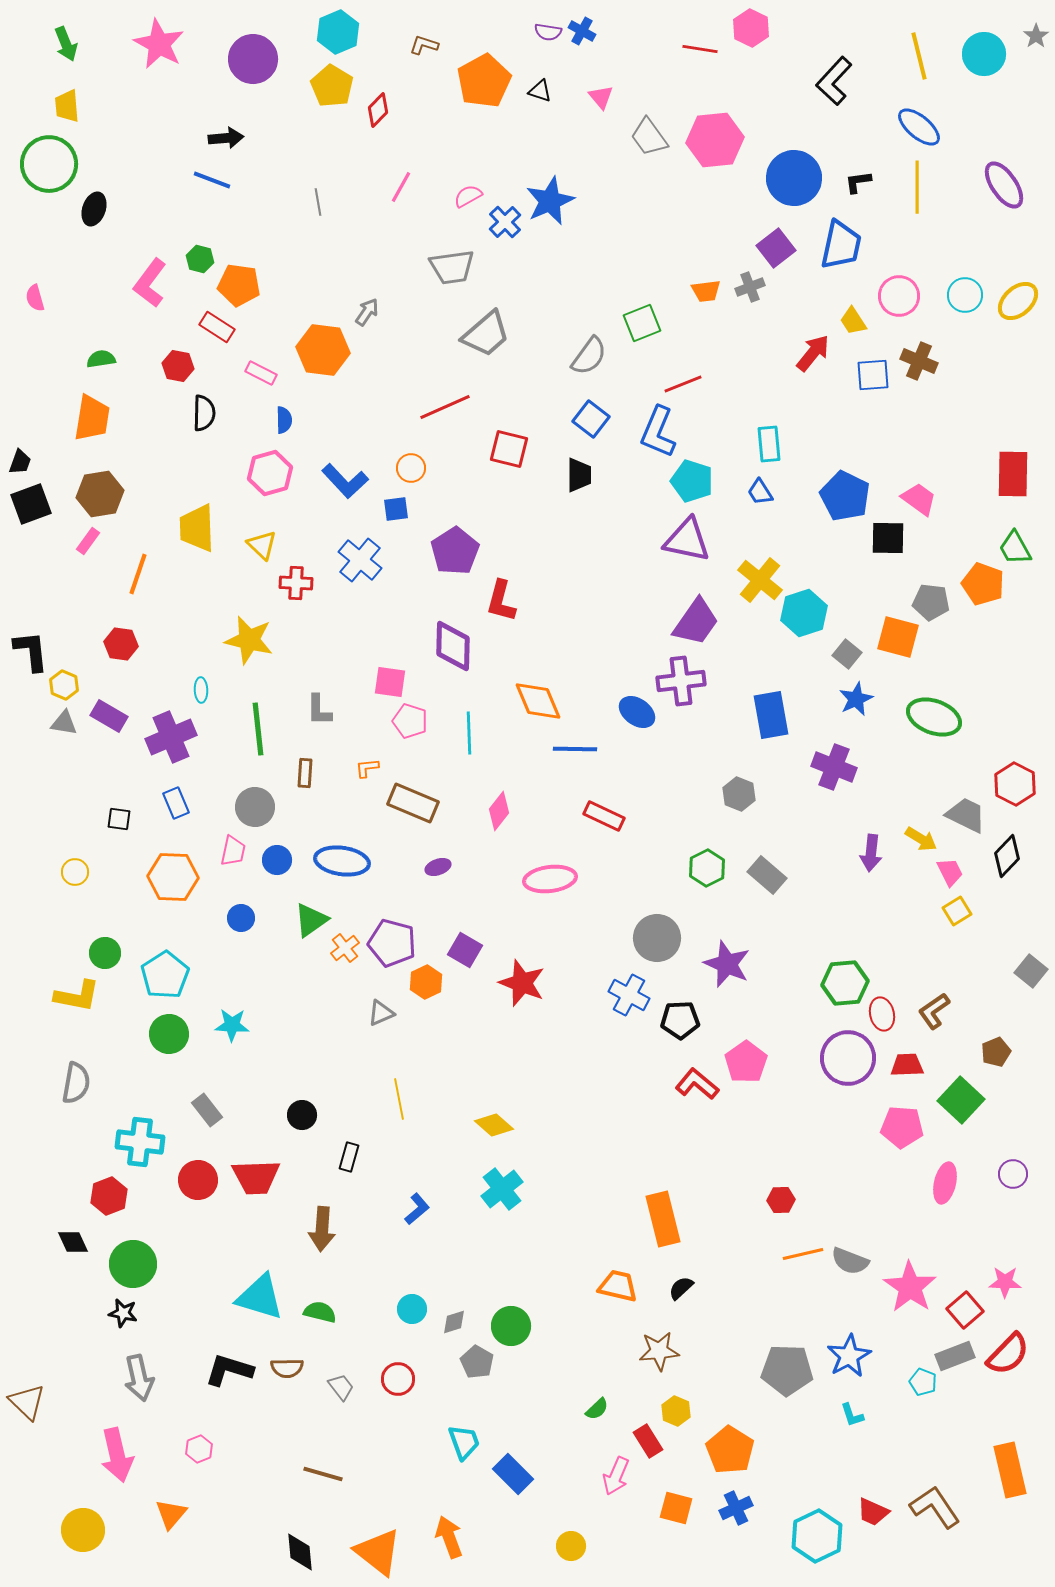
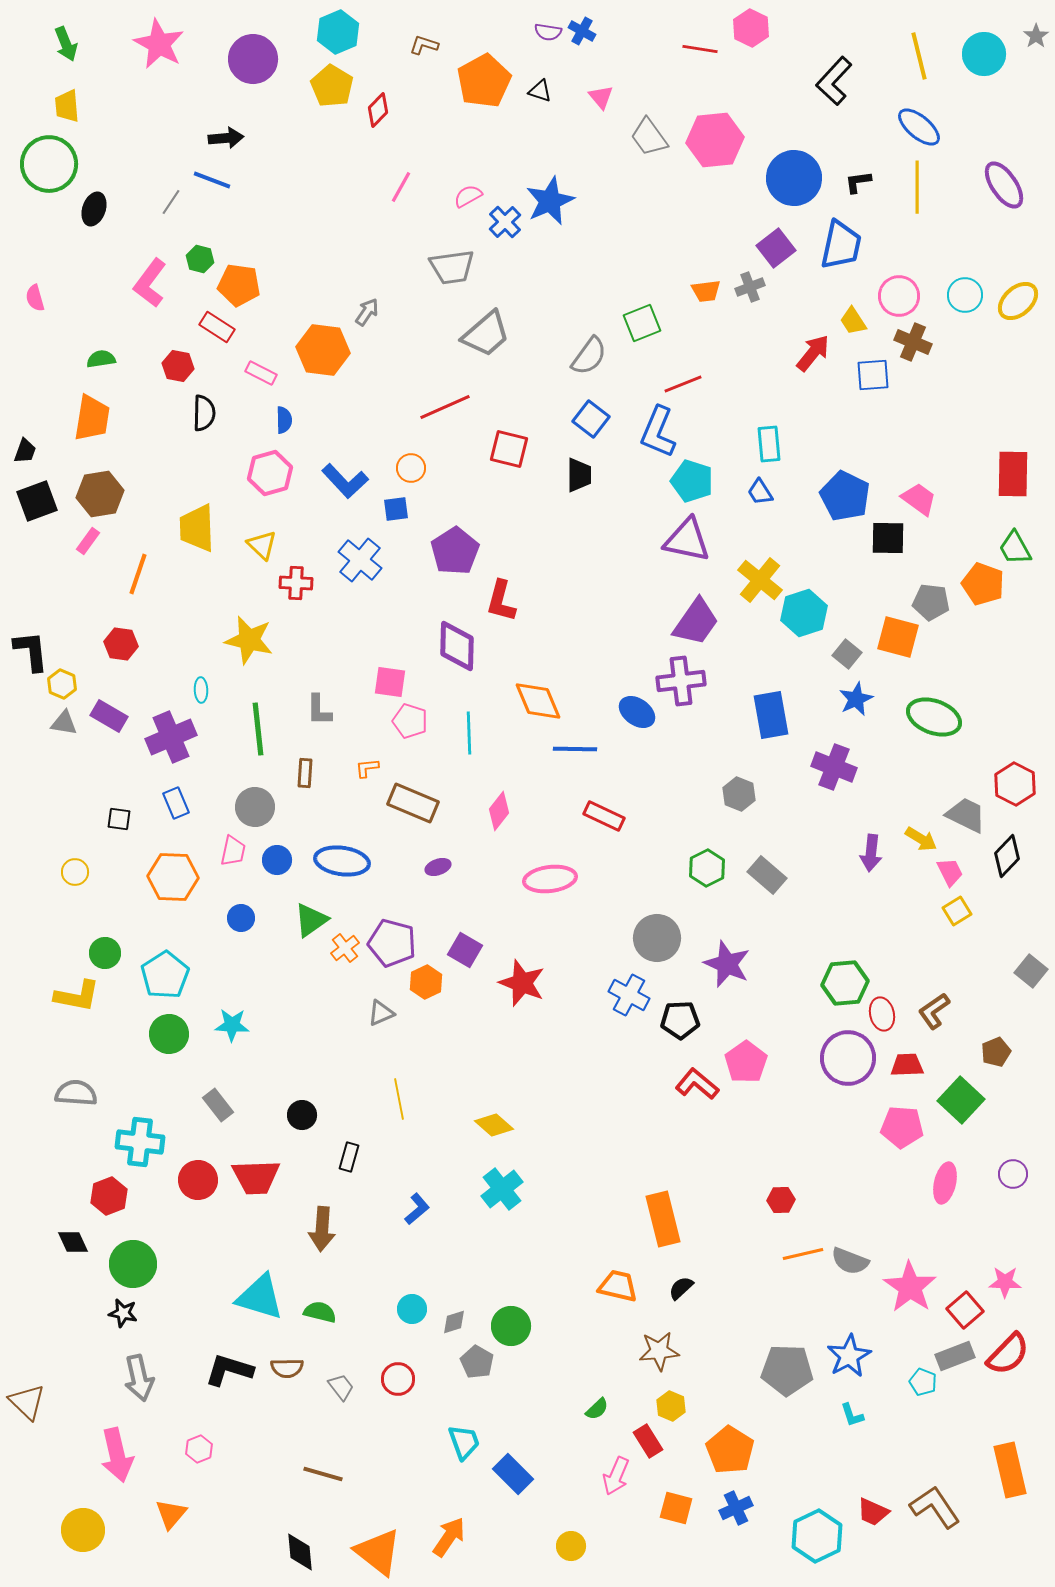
gray line at (318, 202): moved 147 px left; rotated 44 degrees clockwise
brown cross at (919, 361): moved 6 px left, 19 px up
black trapezoid at (20, 462): moved 5 px right, 11 px up
black square at (31, 504): moved 6 px right, 3 px up
purple diamond at (453, 646): moved 4 px right
yellow hexagon at (64, 685): moved 2 px left, 1 px up
gray semicircle at (76, 1083): moved 10 px down; rotated 96 degrees counterclockwise
gray rectangle at (207, 1110): moved 11 px right, 5 px up
yellow hexagon at (676, 1411): moved 5 px left, 5 px up
orange arrow at (449, 1537): rotated 54 degrees clockwise
